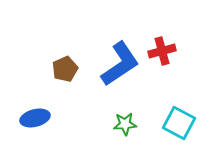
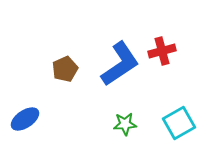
blue ellipse: moved 10 px left, 1 px down; rotated 20 degrees counterclockwise
cyan square: rotated 32 degrees clockwise
